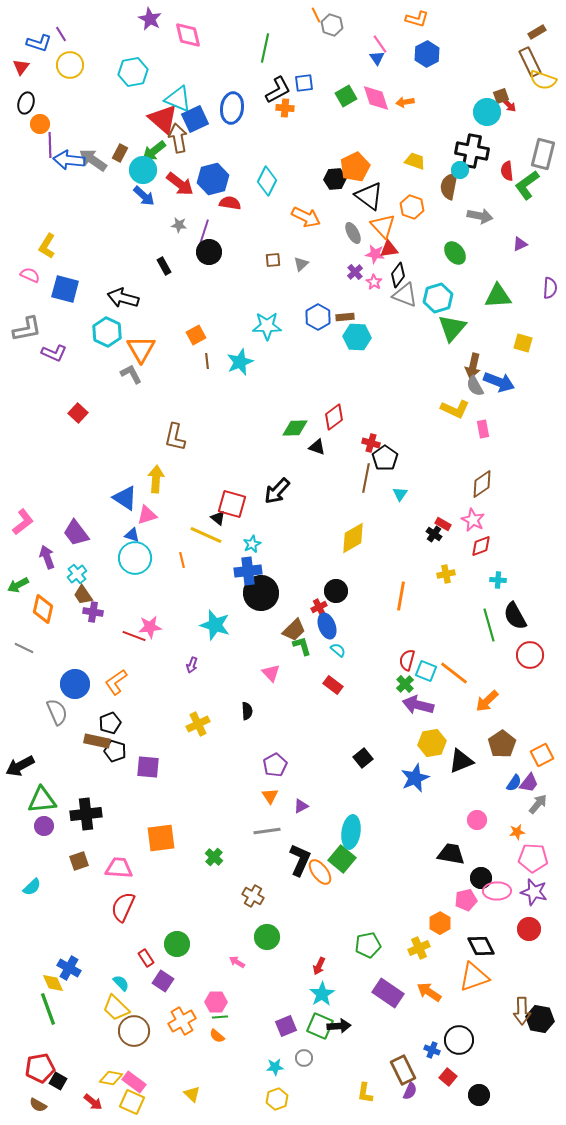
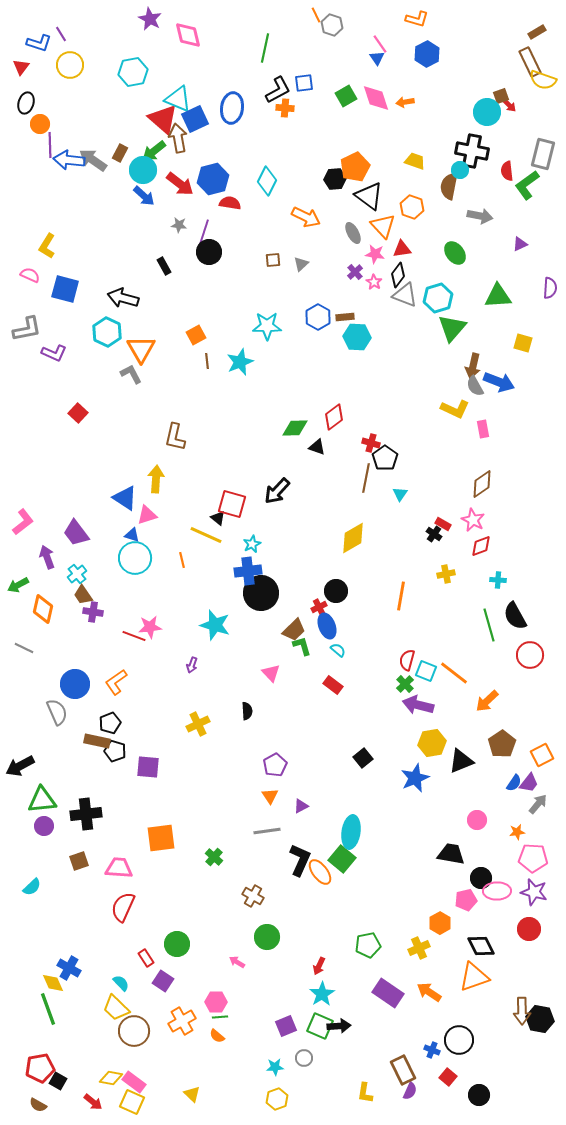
red triangle at (389, 249): moved 13 px right
